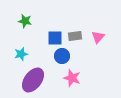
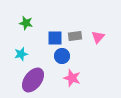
green star: moved 1 px right, 2 px down
